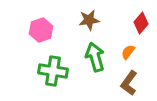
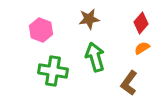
brown star: moved 1 px up
pink hexagon: rotated 20 degrees counterclockwise
orange semicircle: moved 14 px right, 4 px up; rotated 21 degrees clockwise
